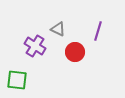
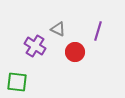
green square: moved 2 px down
